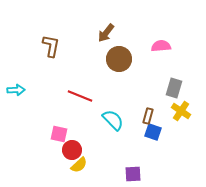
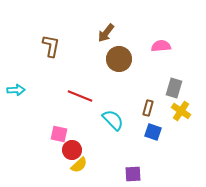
brown rectangle: moved 8 px up
